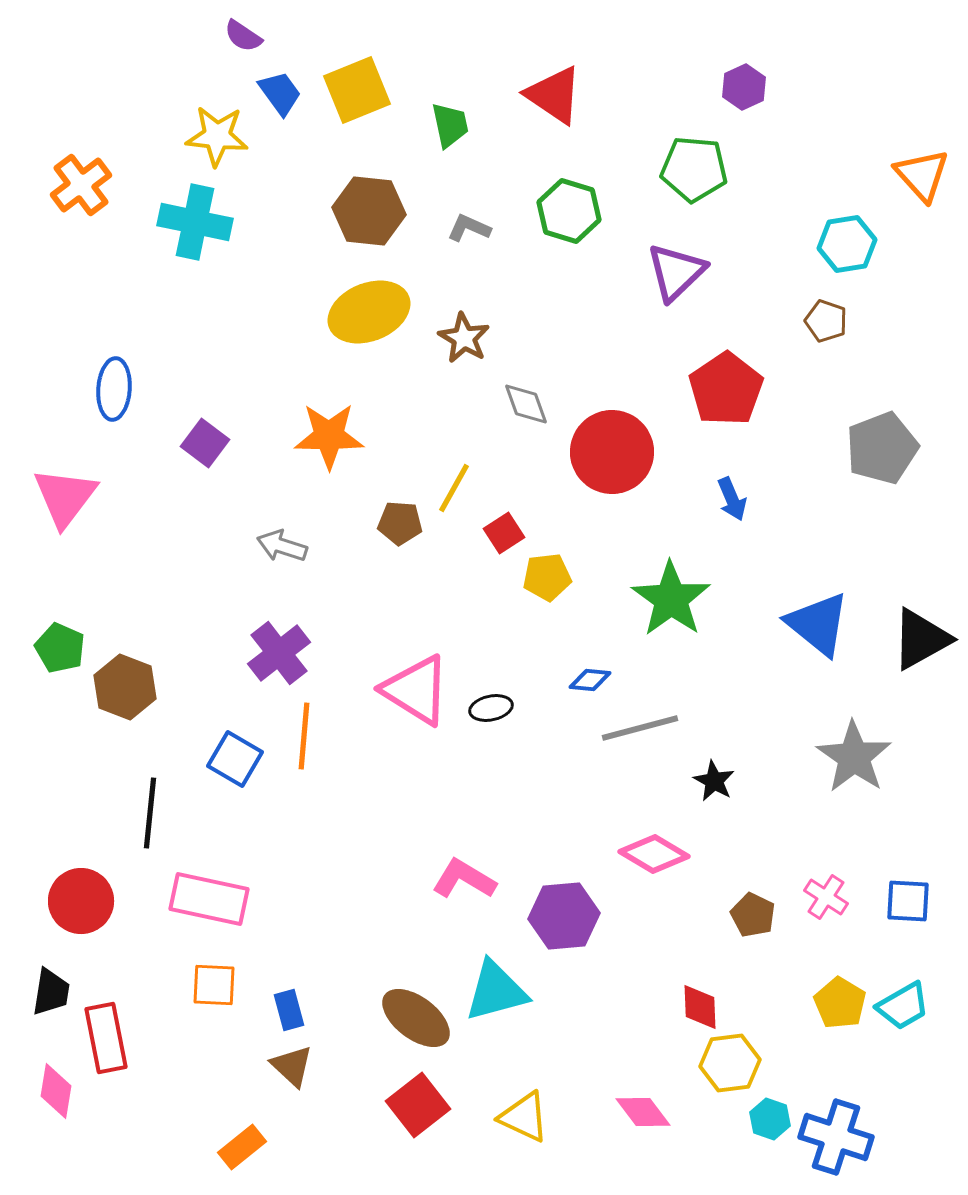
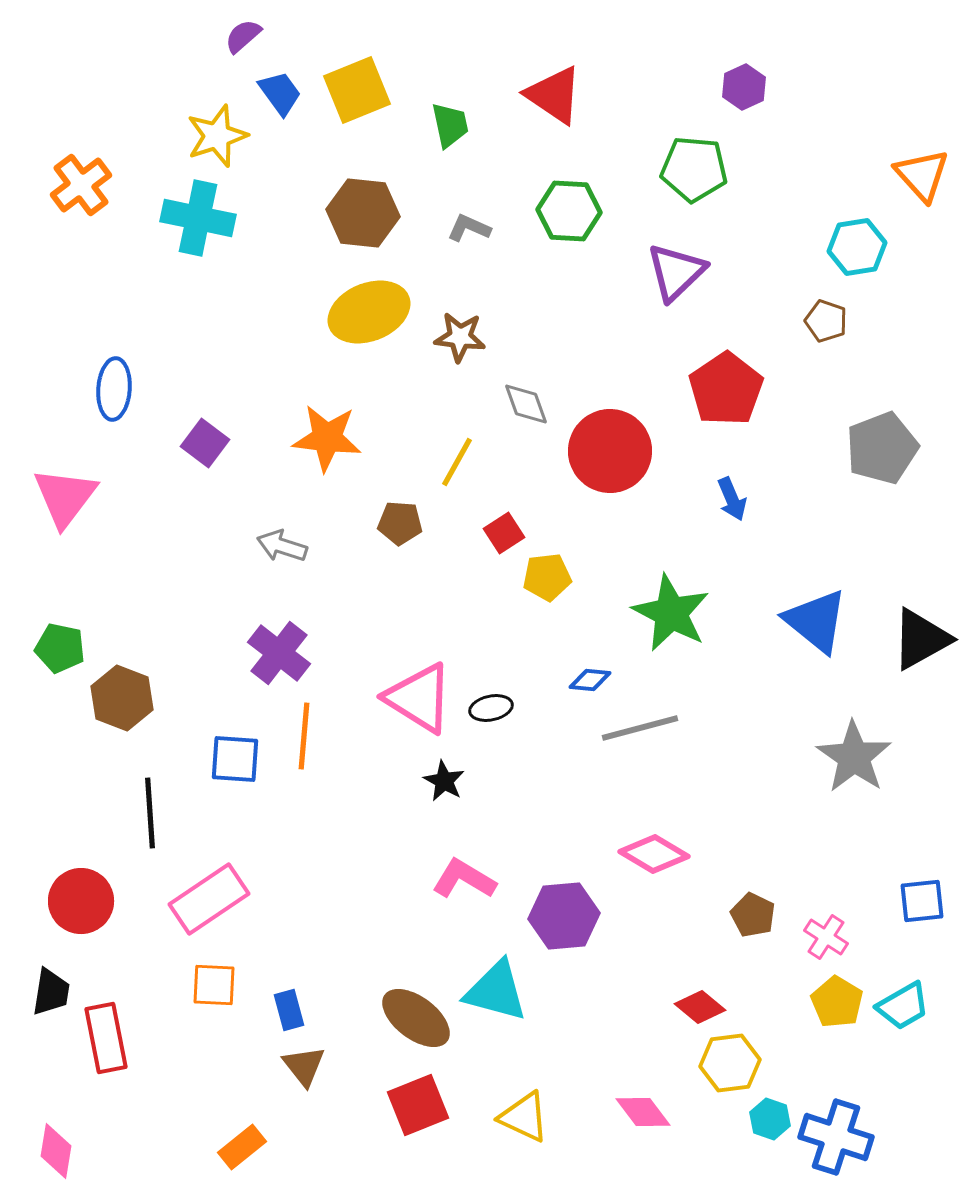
purple semicircle at (243, 36): rotated 105 degrees clockwise
yellow star at (217, 136): rotated 24 degrees counterclockwise
brown hexagon at (369, 211): moved 6 px left, 2 px down
green hexagon at (569, 211): rotated 14 degrees counterclockwise
cyan cross at (195, 222): moved 3 px right, 4 px up
cyan hexagon at (847, 244): moved 10 px right, 3 px down
brown star at (464, 338): moved 4 px left, 1 px up; rotated 24 degrees counterclockwise
orange star at (329, 436): moved 2 px left, 2 px down; rotated 6 degrees clockwise
red circle at (612, 452): moved 2 px left, 1 px up
yellow line at (454, 488): moved 3 px right, 26 px up
green star at (671, 599): moved 14 px down; rotated 8 degrees counterclockwise
blue triangle at (818, 624): moved 2 px left, 3 px up
green pentagon at (60, 648): rotated 12 degrees counterclockwise
purple cross at (279, 653): rotated 14 degrees counterclockwise
brown hexagon at (125, 687): moved 3 px left, 11 px down
pink triangle at (416, 690): moved 3 px right, 8 px down
blue square at (235, 759): rotated 26 degrees counterclockwise
black star at (714, 781): moved 270 px left
black line at (150, 813): rotated 10 degrees counterclockwise
pink cross at (826, 897): moved 40 px down
pink rectangle at (209, 899): rotated 46 degrees counterclockwise
blue square at (908, 901): moved 14 px right; rotated 9 degrees counterclockwise
cyan triangle at (496, 991): rotated 30 degrees clockwise
yellow pentagon at (840, 1003): moved 3 px left, 1 px up
red diamond at (700, 1007): rotated 48 degrees counterclockwise
brown triangle at (292, 1066): moved 12 px right; rotated 9 degrees clockwise
pink diamond at (56, 1091): moved 60 px down
red square at (418, 1105): rotated 16 degrees clockwise
